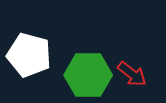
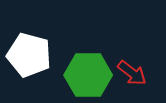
red arrow: moved 1 px up
